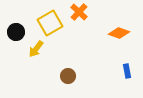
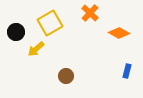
orange cross: moved 11 px right, 1 px down
orange diamond: rotated 10 degrees clockwise
yellow arrow: rotated 12 degrees clockwise
blue rectangle: rotated 24 degrees clockwise
brown circle: moved 2 px left
